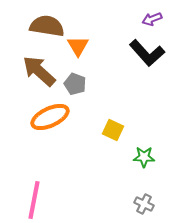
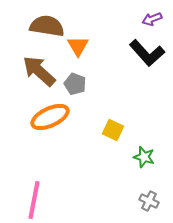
green star: rotated 15 degrees clockwise
gray cross: moved 5 px right, 3 px up
